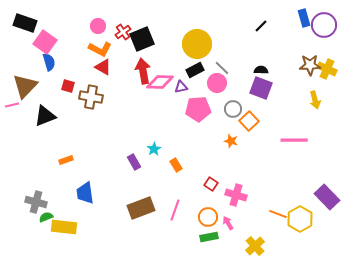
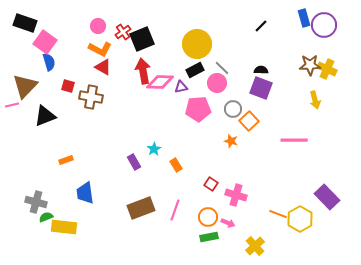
pink arrow at (228, 223): rotated 144 degrees clockwise
